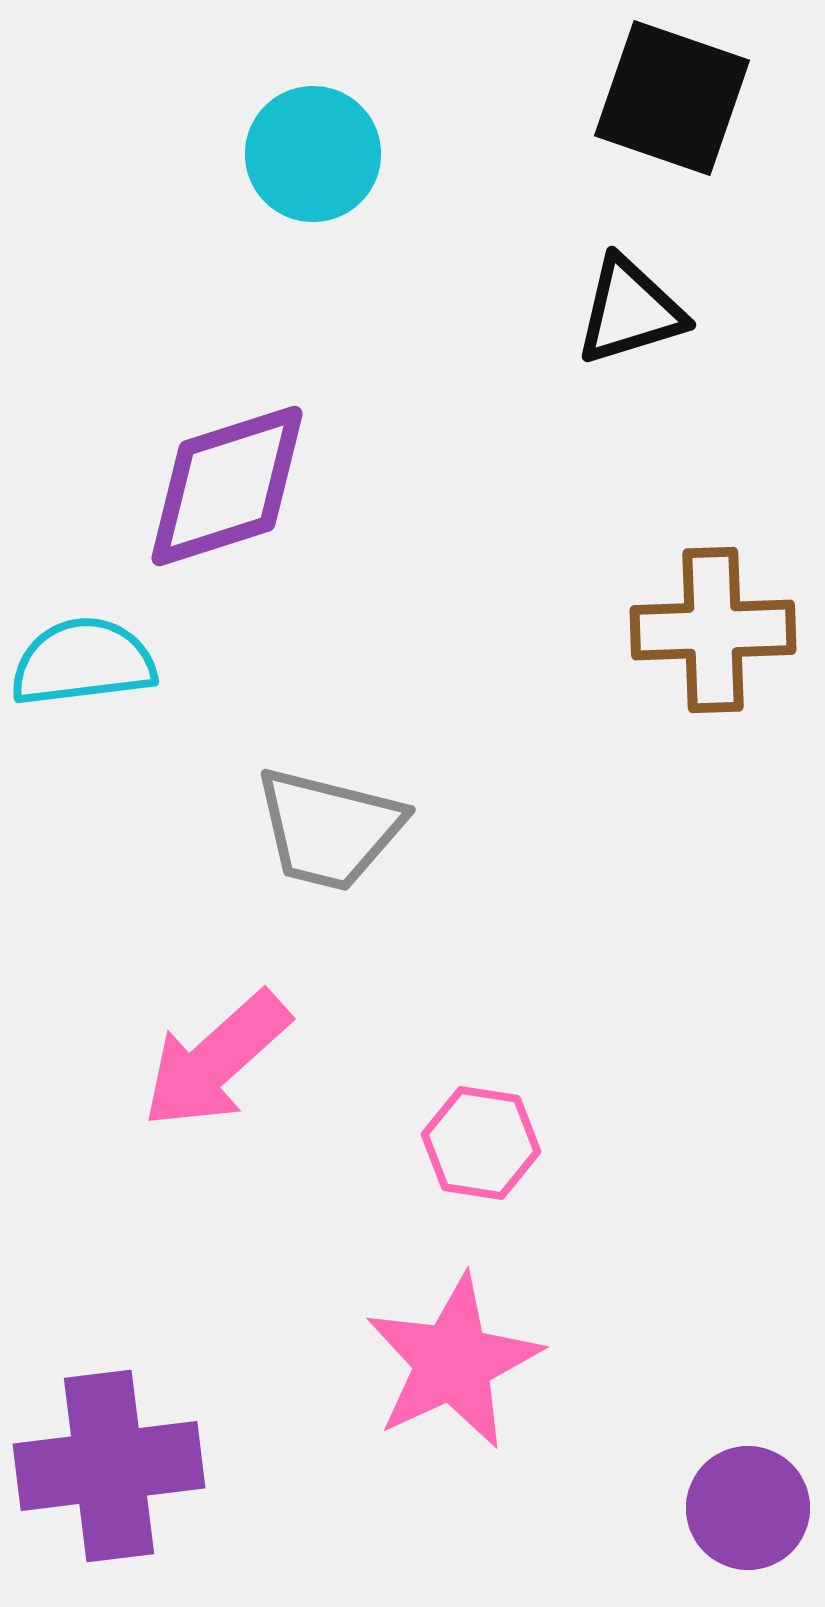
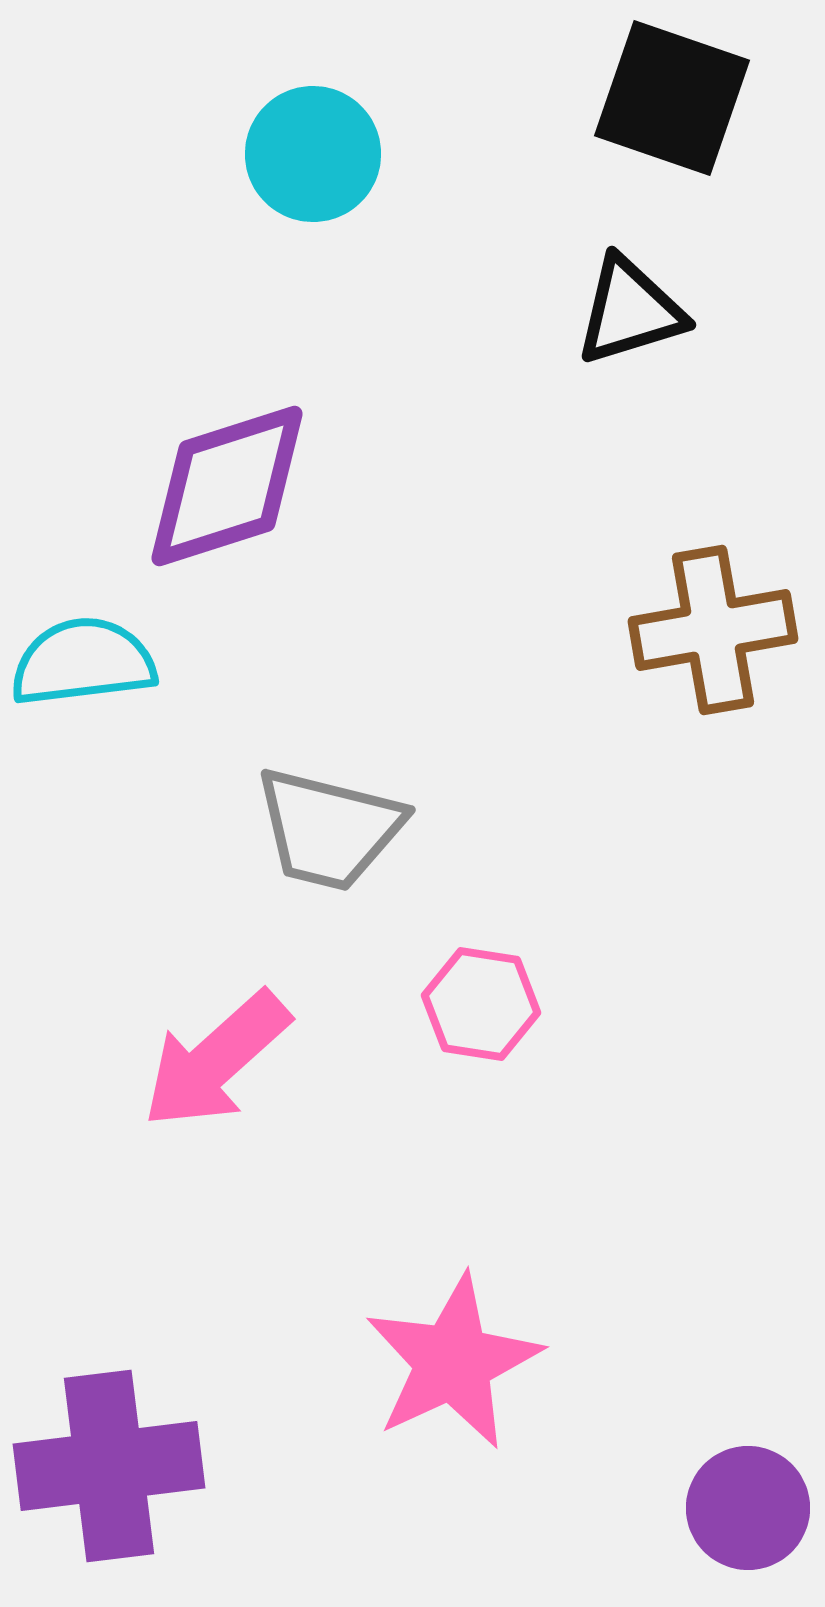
brown cross: rotated 8 degrees counterclockwise
pink hexagon: moved 139 px up
